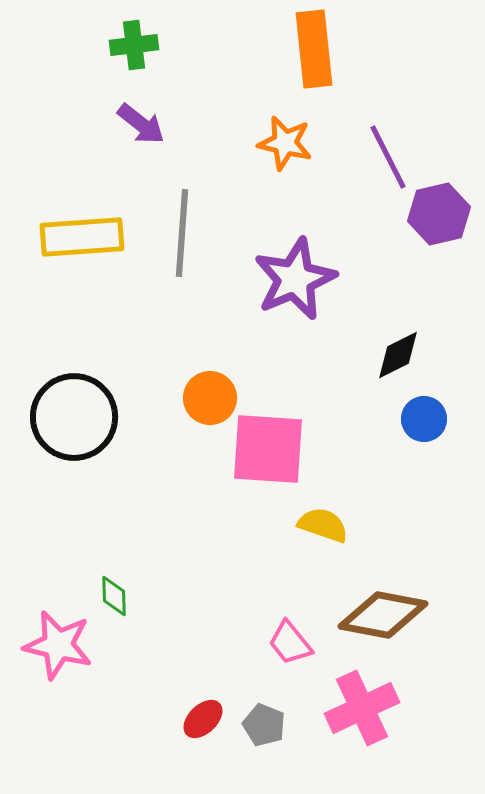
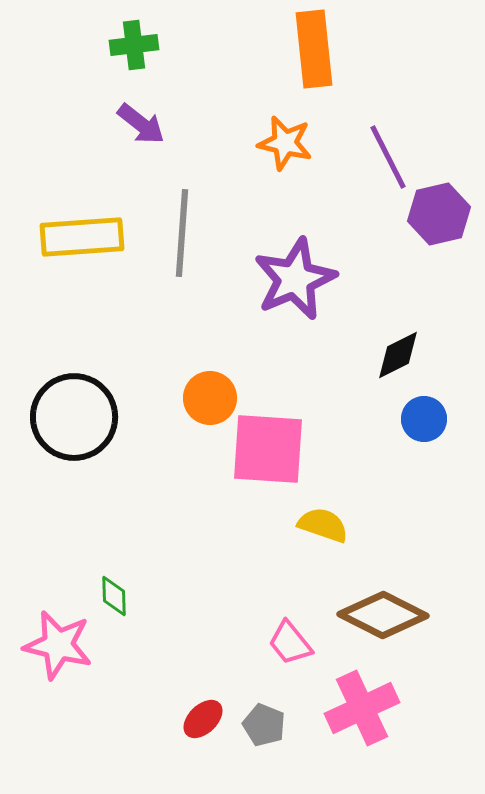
brown diamond: rotated 16 degrees clockwise
